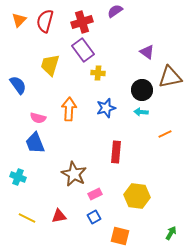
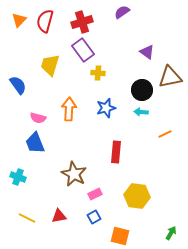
purple semicircle: moved 7 px right, 1 px down
